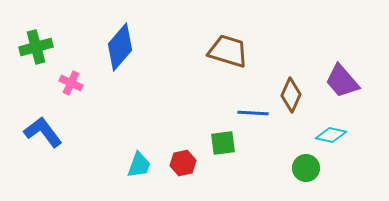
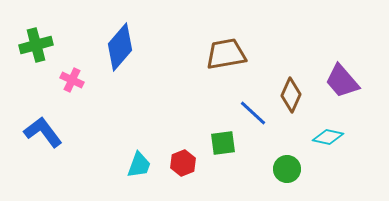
green cross: moved 2 px up
brown trapezoid: moved 2 px left, 3 px down; rotated 27 degrees counterclockwise
pink cross: moved 1 px right, 3 px up
blue line: rotated 40 degrees clockwise
cyan diamond: moved 3 px left, 2 px down
red hexagon: rotated 10 degrees counterclockwise
green circle: moved 19 px left, 1 px down
